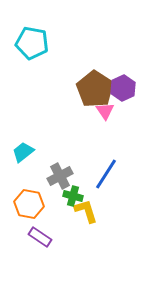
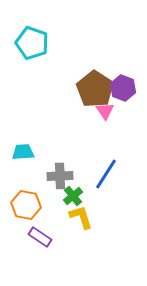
cyan pentagon: rotated 8 degrees clockwise
purple hexagon: rotated 15 degrees counterclockwise
cyan trapezoid: rotated 35 degrees clockwise
gray cross: rotated 25 degrees clockwise
green cross: rotated 36 degrees clockwise
orange hexagon: moved 3 px left, 1 px down
yellow L-shape: moved 5 px left, 6 px down
